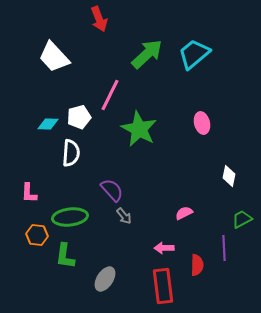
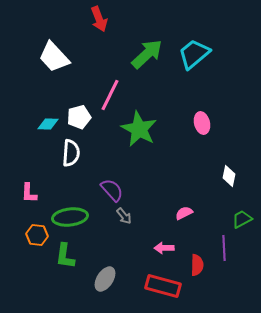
red rectangle: rotated 68 degrees counterclockwise
